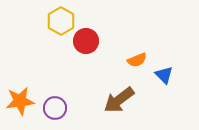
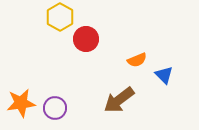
yellow hexagon: moved 1 px left, 4 px up
red circle: moved 2 px up
orange star: moved 1 px right, 2 px down
